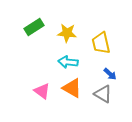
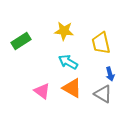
green rectangle: moved 13 px left, 14 px down
yellow star: moved 3 px left, 2 px up
cyan arrow: rotated 24 degrees clockwise
blue arrow: rotated 32 degrees clockwise
